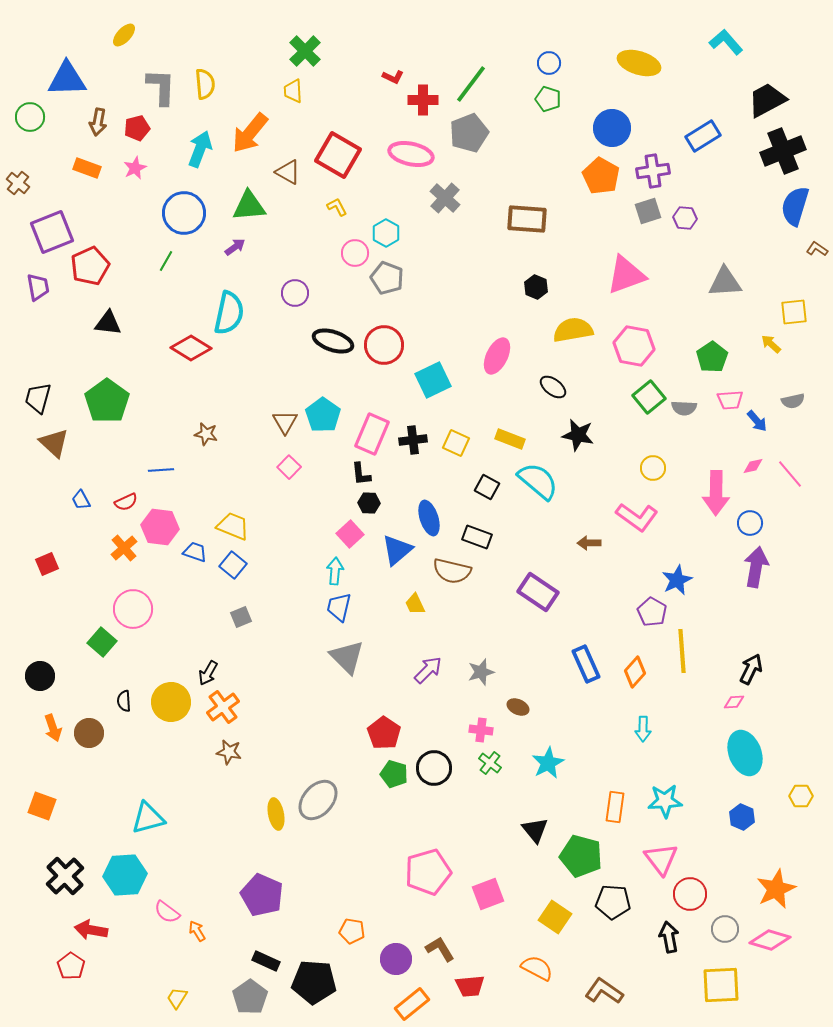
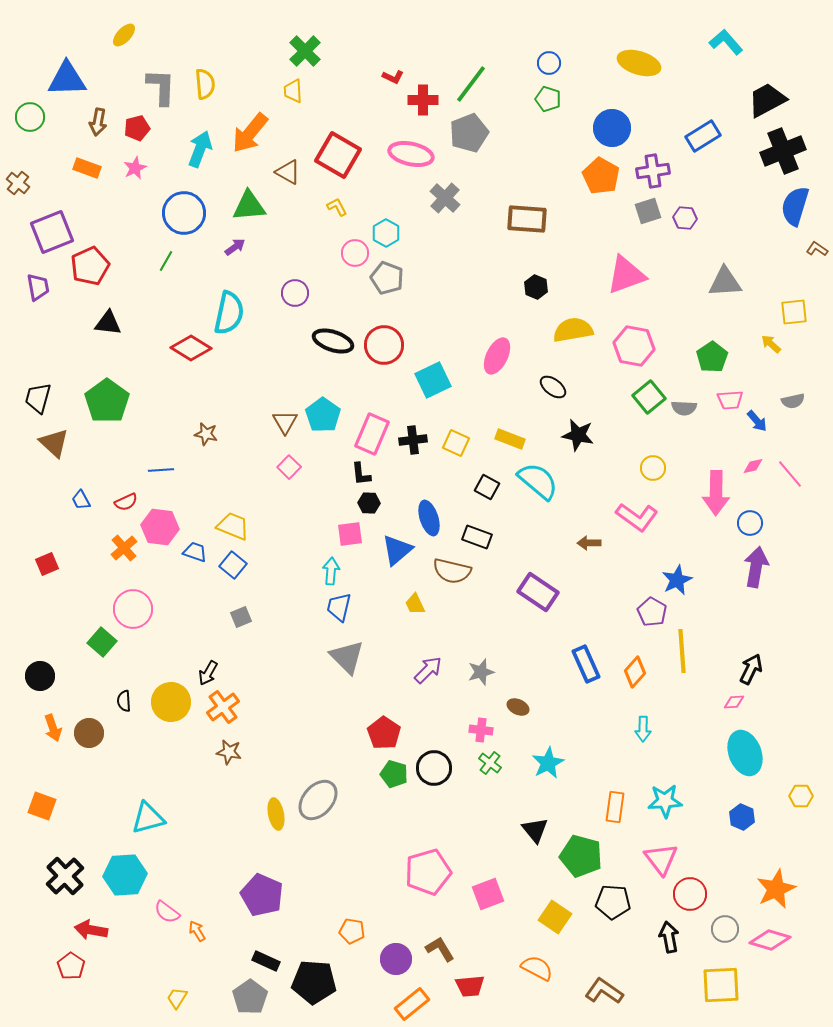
pink square at (350, 534): rotated 36 degrees clockwise
cyan arrow at (335, 571): moved 4 px left
